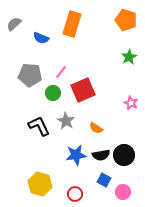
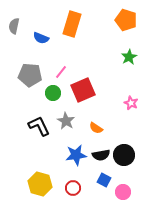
gray semicircle: moved 2 px down; rotated 35 degrees counterclockwise
red circle: moved 2 px left, 6 px up
